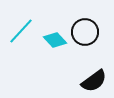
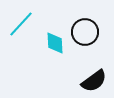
cyan line: moved 7 px up
cyan diamond: moved 3 px down; rotated 40 degrees clockwise
